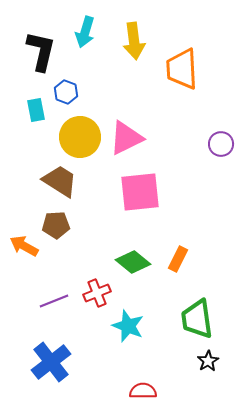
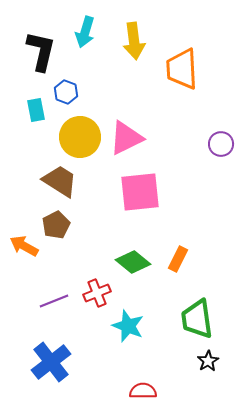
brown pentagon: rotated 24 degrees counterclockwise
